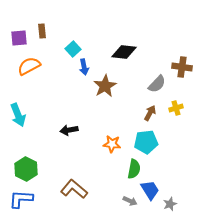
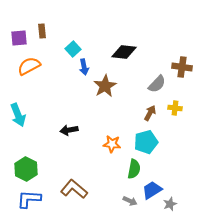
yellow cross: moved 1 px left; rotated 24 degrees clockwise
cyan pentagon: rotated 10 degrees counterclockwise
blue trapezoid: moved 2 px right; rotated 90 degrees counterclockwise
blue L-shape: moved 8 px right
